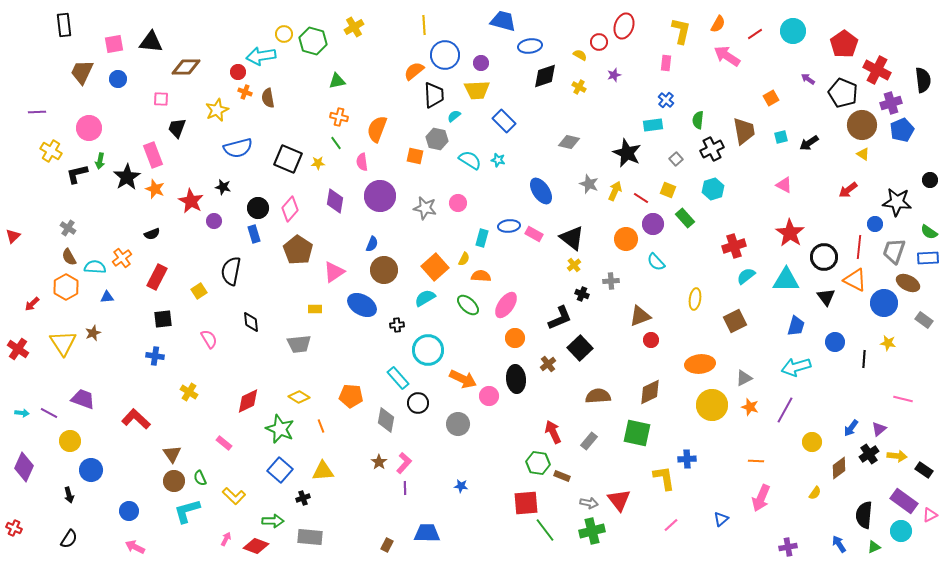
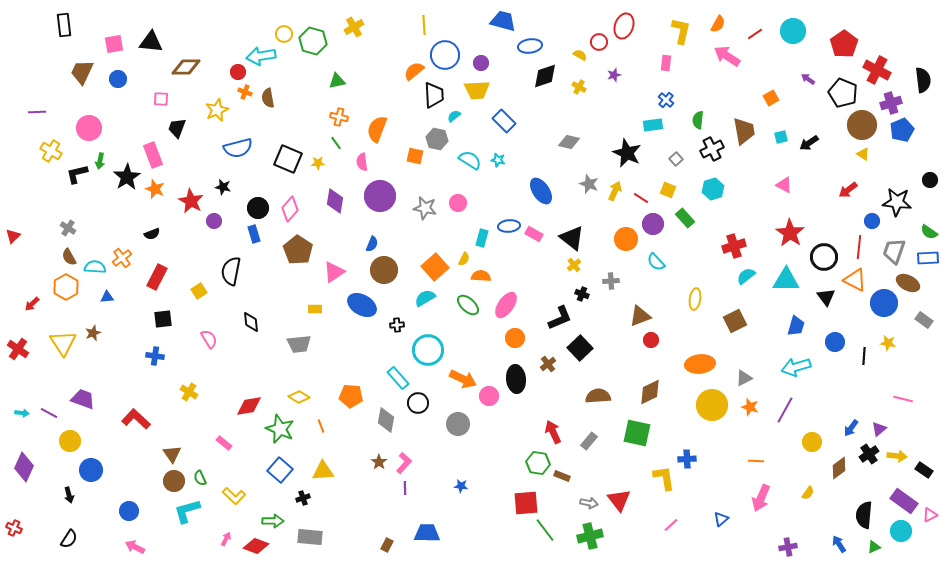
blue circle at (875, 224): moved 3 px left, 3 px up
black line at (864, 359): moved 3 px up
red diamond at (248, 401): moved 1 px right, 5 px down; rotated 16 degrees clockwise
yellow semicircle at (815, 493): moved 7 px left
green cross at (592, 531): moved 2 px left, 5 px down
